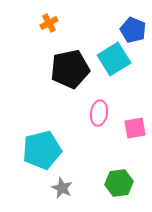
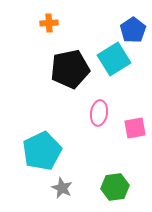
orange cross: rotated 24 degrees clockwise
blue pentagon: rotated 15 degrees clockwise
cyan pentagon: moved 1 px down; rotated 12 degrees counterclockwise
green hexagon: moved 4 px left, 4 px down
